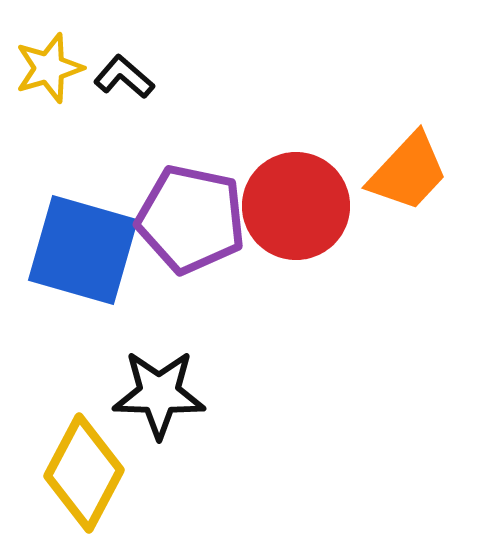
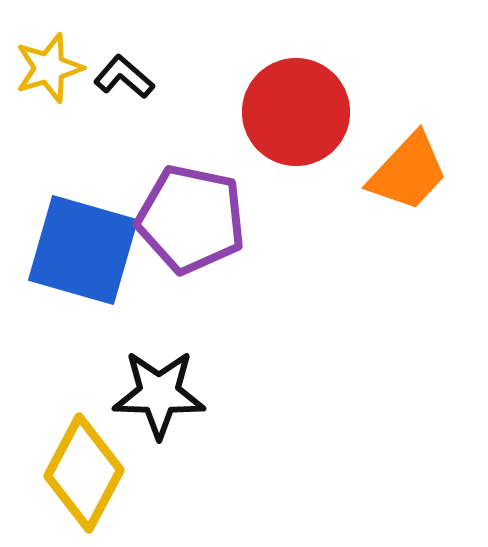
red circle: moved 94 px up
